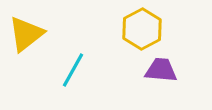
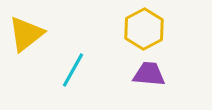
yellow hexagon: moved 2 px right
purple trapezoid: moved 12 px left, 4 px down
